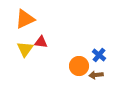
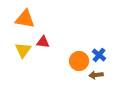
orange triangle: rotated 35 degrees clockwise
red triangle: moved 2 px right
yellow triangle: moved 2 px left, 1 px down
orange circle: moved 5 px up
